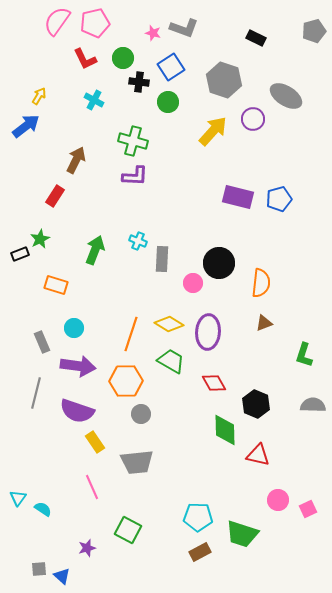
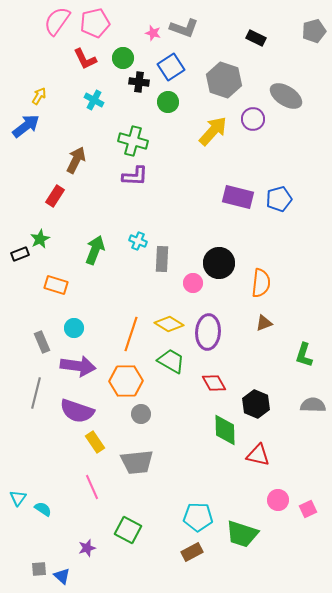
brown rectangle at (200, 552): moved 8 px left
